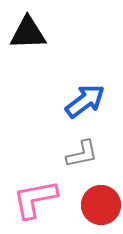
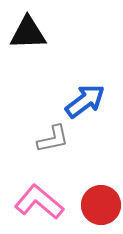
gray L-shape: moved 29 px left, 15 px up
pink L-shape: moved 4 px right, 3 px down; rotated 51 degrees clockwise
